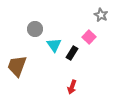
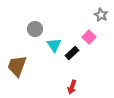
black rectangle: rotated 16 degrees clockwise
